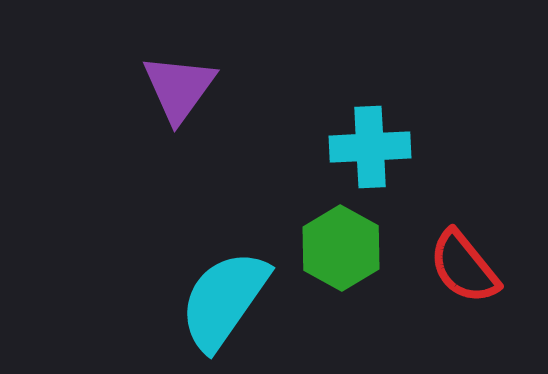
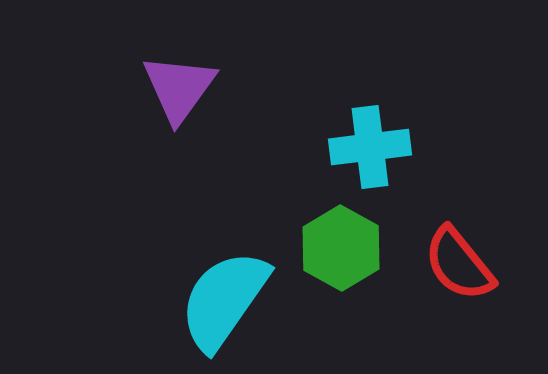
cyan cross: rotated 4 degrees counterclockwise
red semicircle: moved 5 px left, 3 px up
